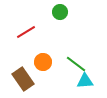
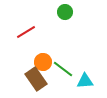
green circle: moved 5 px right
green line: moved 13 px left, 5 px down
brown rectangle: moved 13 px right
